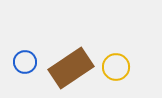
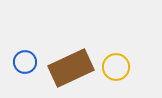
brown rectangle: rotated 9 degrees clockwise
